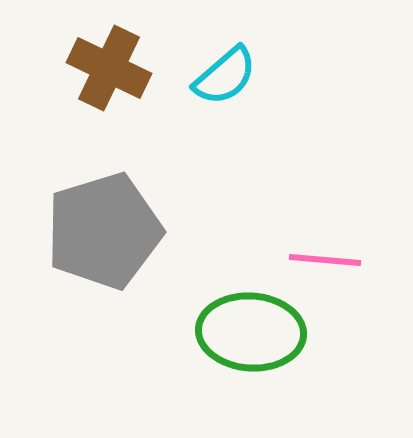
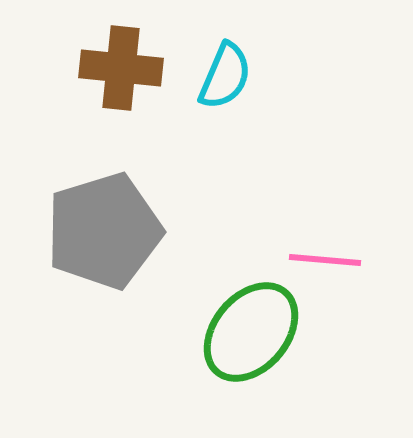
brown cross: moved 12 px right; rotated 20 degrees counterclockwise
cyan semicircle: rotated 26 degrees counterclockwise
green ellipse: rotated 54 degrees counterclockwise
